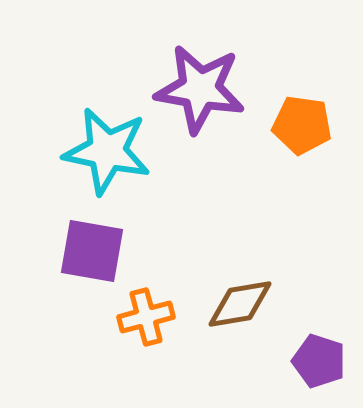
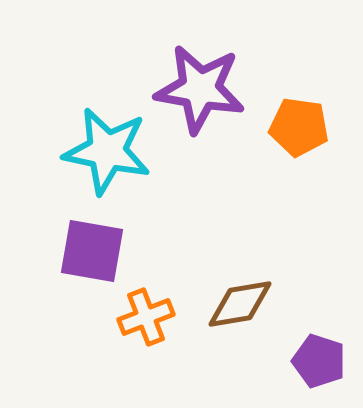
orange pentagon: moved 3 px left, 2 px down
orange cross: rotated 6 degrees counterclockwise
